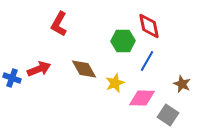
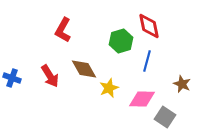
red L-shape: moved 4 px right, 6 px down
green hexagon: moved 2 px left; rotated 15 degrees counterclockwise
blue line: rotated 15 degrees counterclockwise
red arrow: moved 11 px right, 7 px down; rotated 80 degrees clockwise
yellow star: moved 6 px left, 5 px down
pink diamond: moved 1 px down
gray square: moved 3 px left, 2 px down
